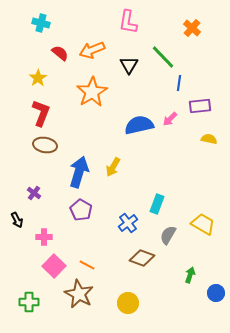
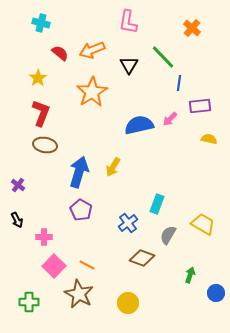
purple cross: moved 16 px left, 8 px up
